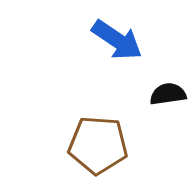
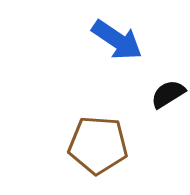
black semicircle: rotated 24 degrees counterclockwise
